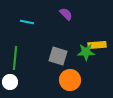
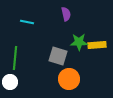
purple semicircle: rotated 32 degrees clockwise
green star: moved 7 px left, 10 px up
orange circle: moved 1 px left, 1 px up
